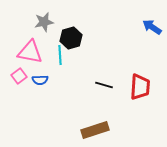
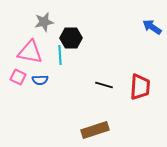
black hexagon: rotated 15 degrees clockwise
pink square: moved 1 px left, 1 px down; rotated 28 degrees counterclockwise
